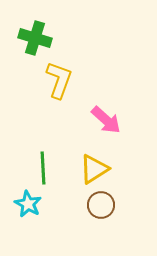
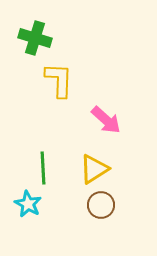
yellow L-shape: rotated 18 degrees counterclockwise
